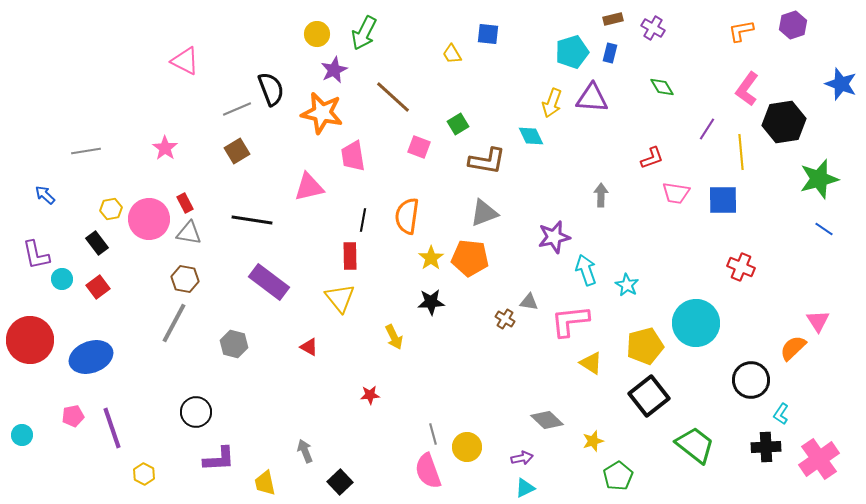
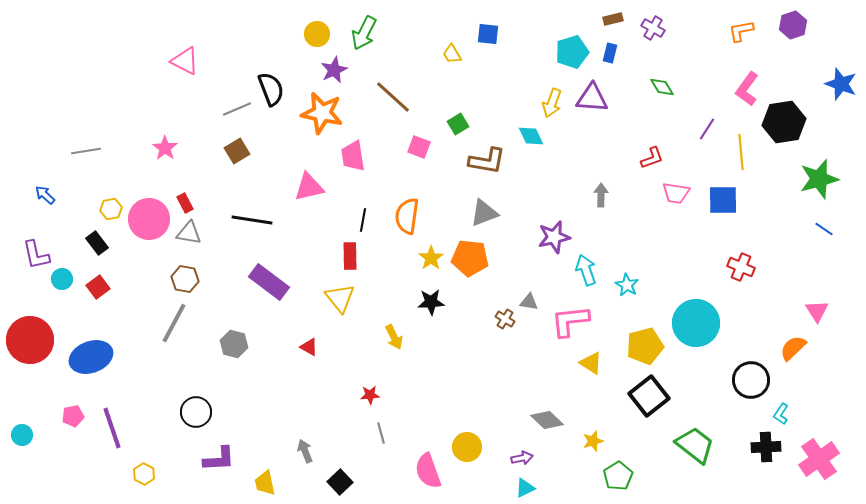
pink triangle at (818, 321): moved 1 px left, 10 px up
gray line at (433, 434): moved 52 px left, 1 px up
